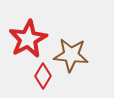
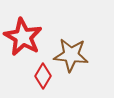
red star: moved 5 px left, 2 px up; rotated 15 degrees counterclockwise
